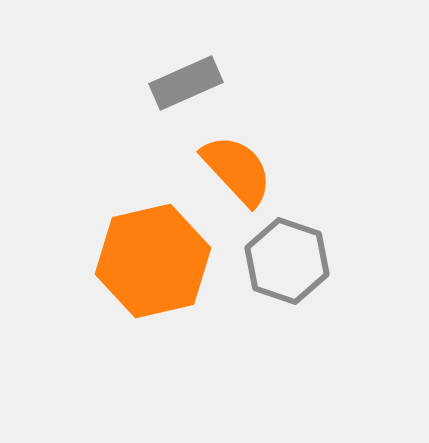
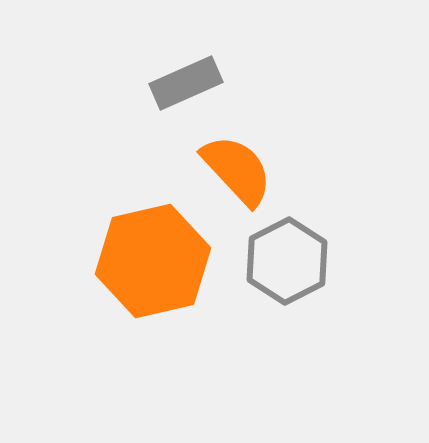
gray hexagon: rotated 14 degrees clockwise
